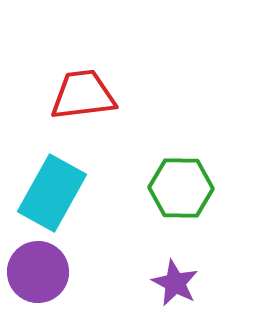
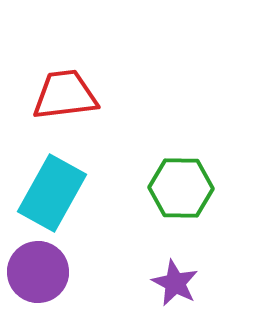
red trapezoid: moved 18 px left
